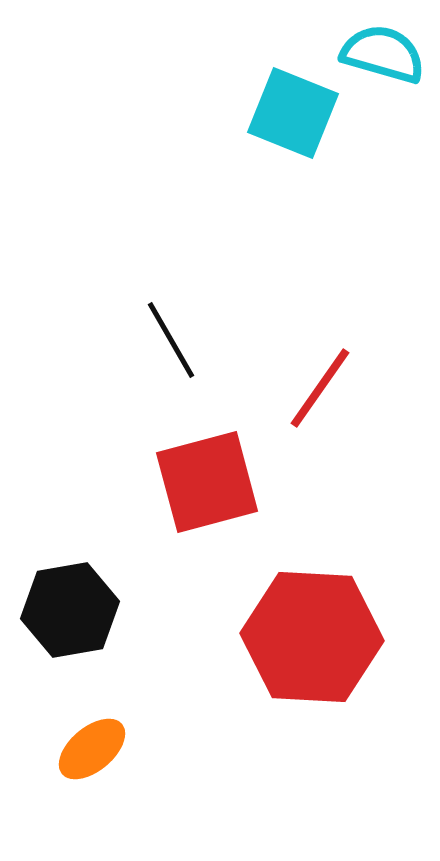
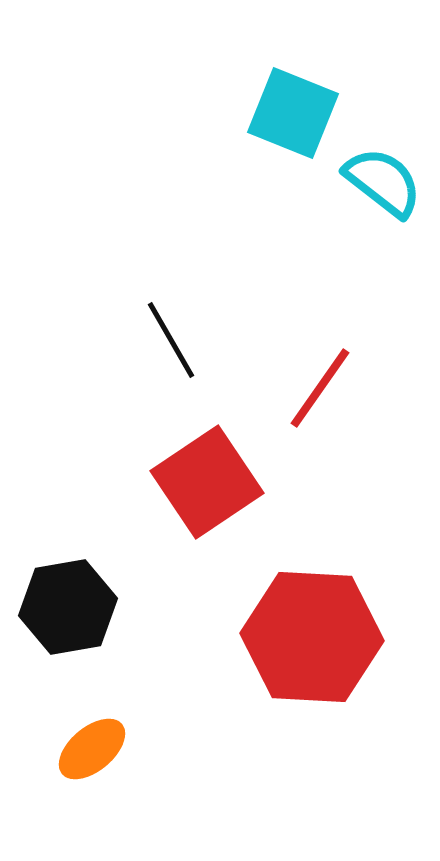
cyan semicircle: moved 128 px down; rotated 22 degrees clockwise
red square: rotated 19 degrees counterclockwise
black hexagon: moved 2 px left, 3 px up
